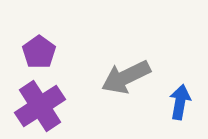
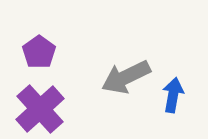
blue arrow: moved 7 px left, 7 px up
purple cross: moved 3 px down; rotated 9 degrees counterclockwise
